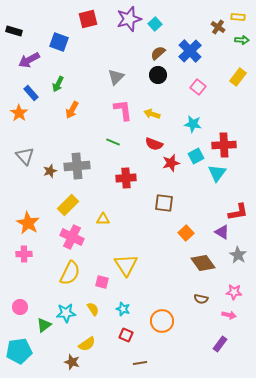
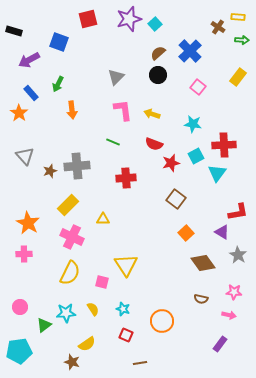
orange arrow at (72, 110): rotated 36 degrees counterclockwise
brown square at (164, 203): moved 12 px right, 4 px up; rotated 30 degrees clockwise
